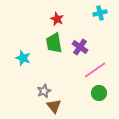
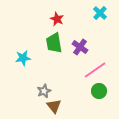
cyan cross: rotated 32 degrees counterclockwise
cyan star: rotated 28 degrees counterclockwise
green circle: moved 2 px up
